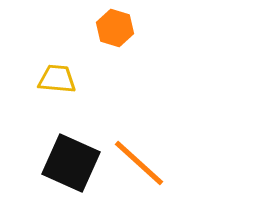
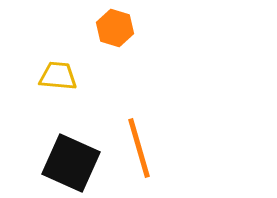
yellow trapezoid: moved 1 px right, 3 px up
orange line: moved 15 px up; rotated 32 degrees clockwise
